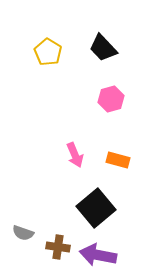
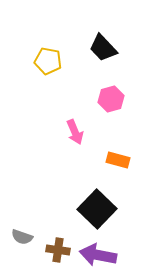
yellow pentagon: moved 9 px down; rotated 20 degrees counterclockwise
pink arrow: moved 23 px up
black square: moved 1 px right, 1 px down; rotated 6 degrees counterclockwise
gray semicircle: moved 1 px left, 4 px down
brown cross: moved 3 px down
